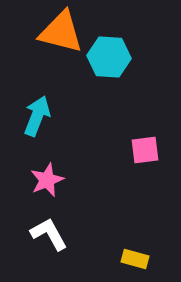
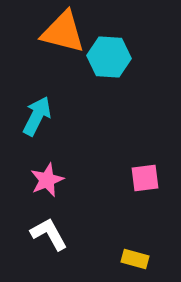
orange triangle: moved 2 px right
cyan arrow: rotated 6 degrees clockwise
pink square: moved 28 px down
